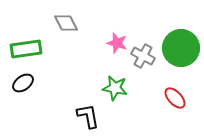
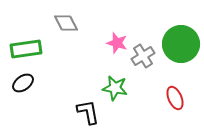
green circle: moved 4 px up
gray cross: rotated 30 degrees clockwise
red ellipse: rotated 20 degrees clockwise
black L-shape: moved 4 px up
